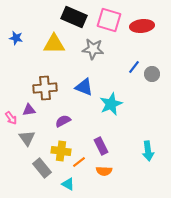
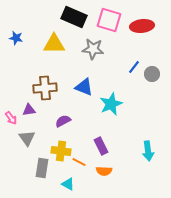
orange line: rotated 64 degrees clockwise
gray rectangle: rotated 48 degrees clockwise
